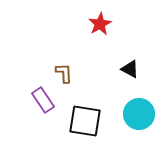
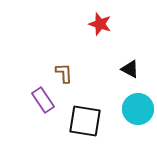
red star: rotated 25 degrees counterclockwise
cyan circle: moved 1 px left, 5 px up
